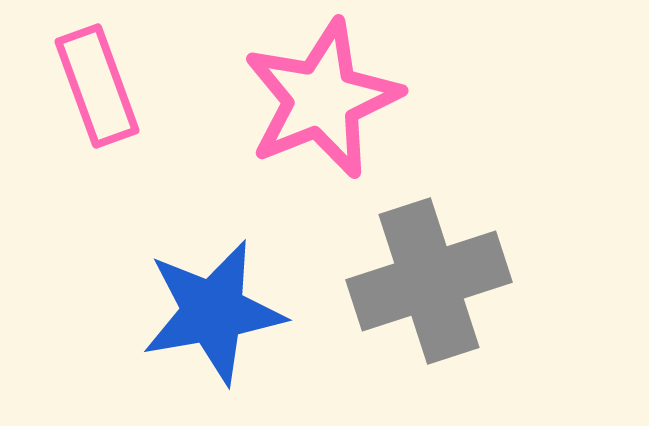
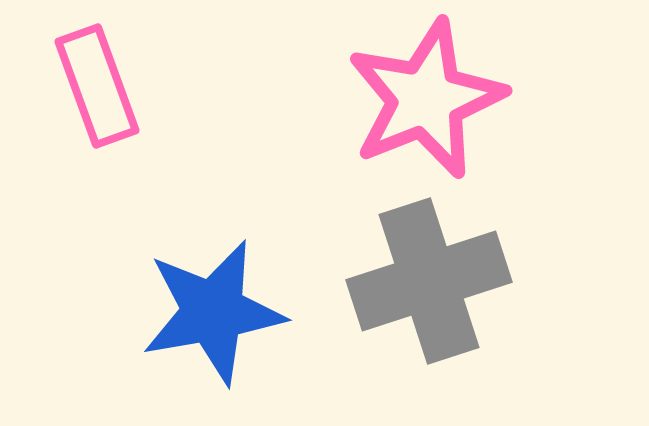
pink star: moved 104 px right
